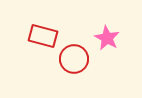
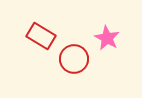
red rectangle: moved 2 px left; rotated 16 degrees clockwise
